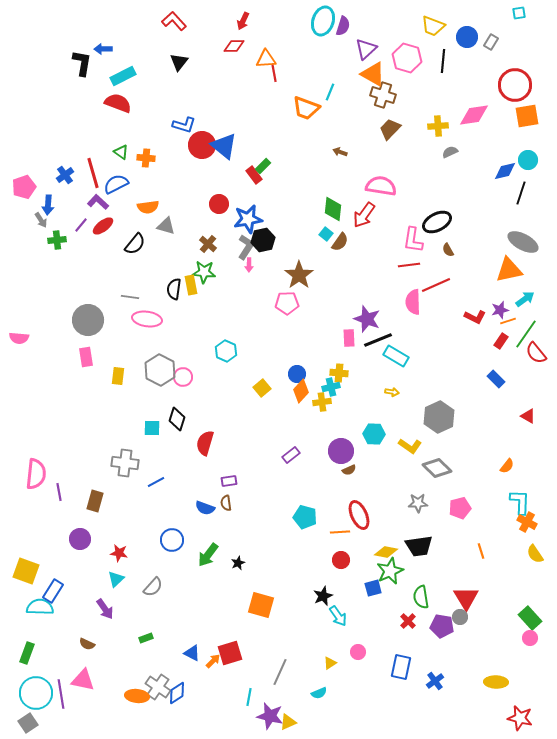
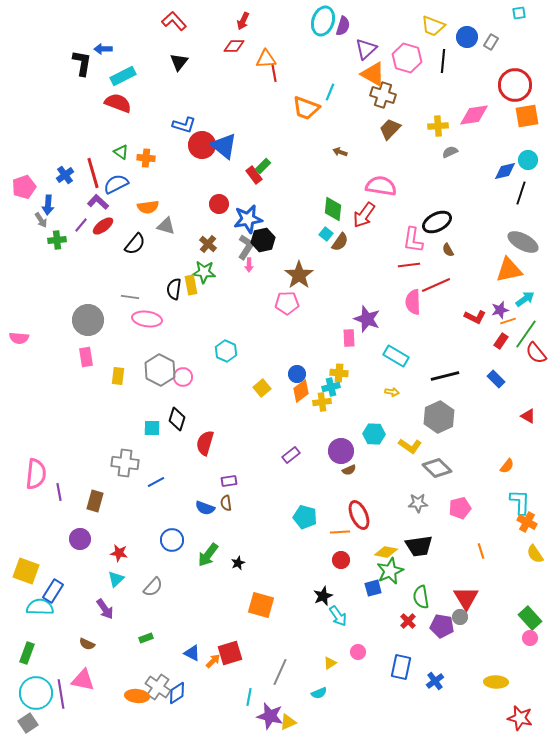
black line at (378, 340): moved 67 px right, 36 px down; rotated 8 degrees clockwise
orange diamond at (301, 391): rotated 10 degrees clockwise
